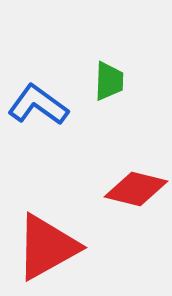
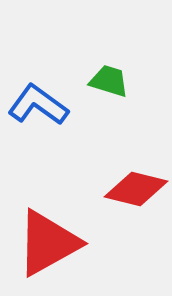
green trapezoid: rotated 75 degrees counterclockwise
red triangle: moved 1 px right, 4 px up
